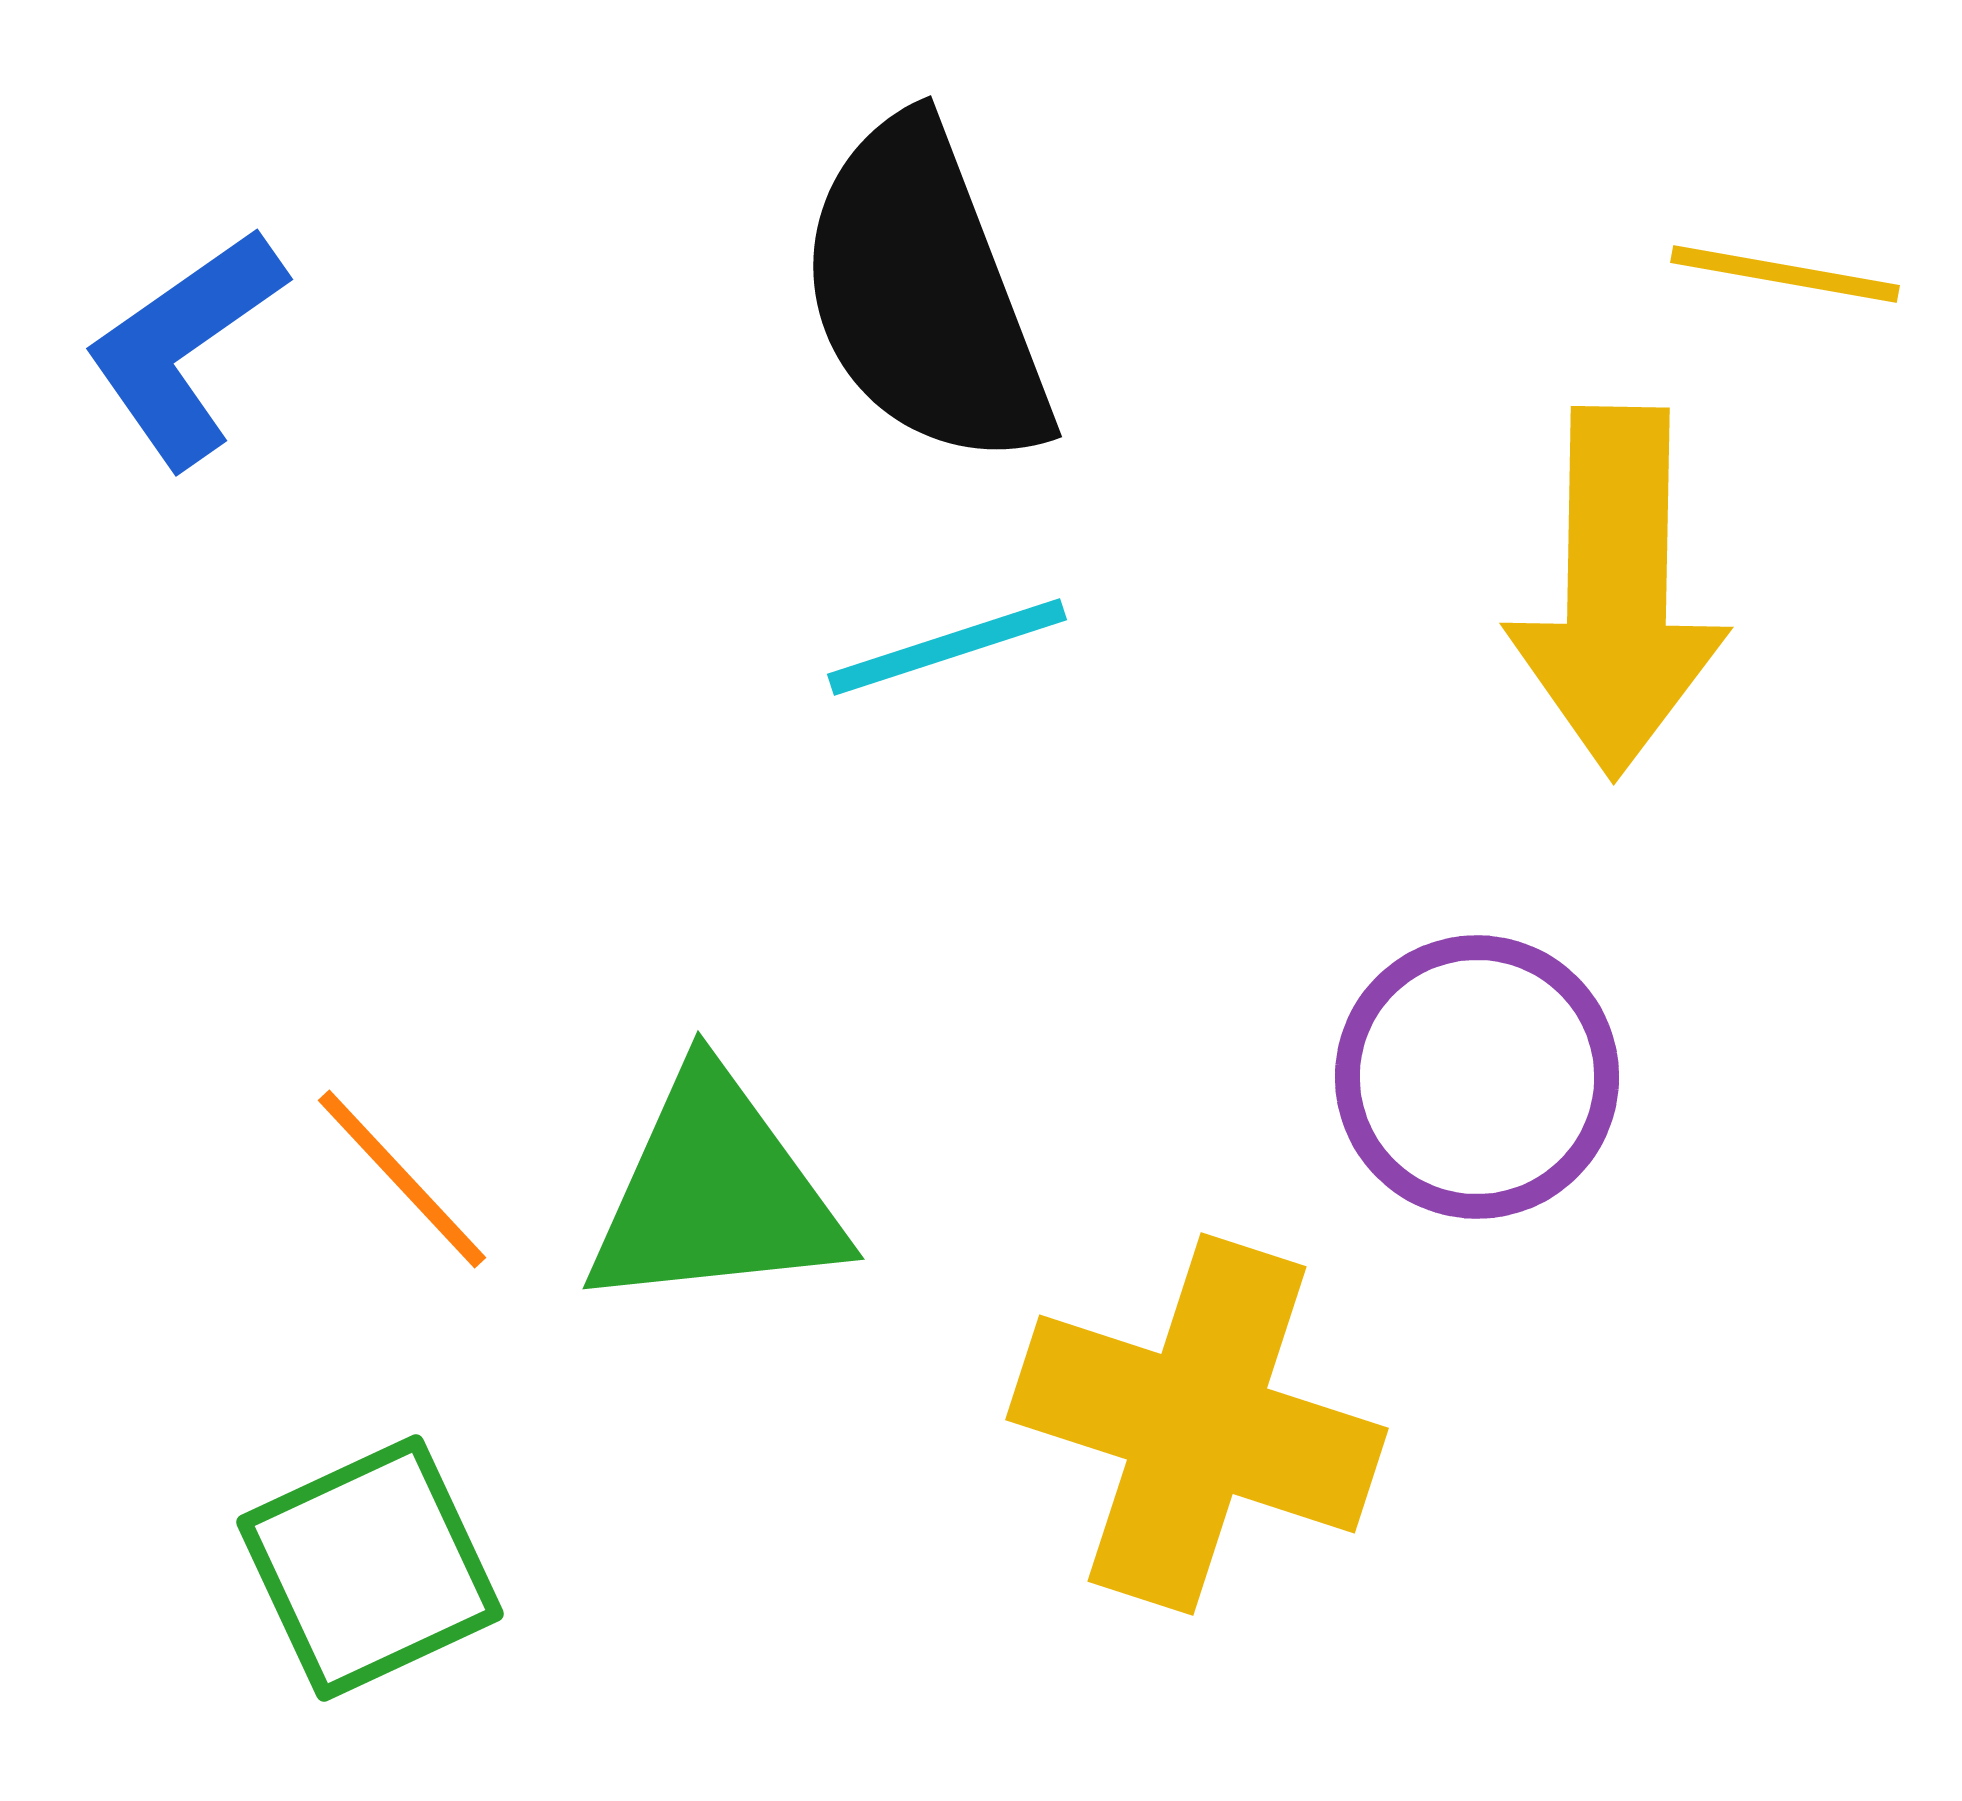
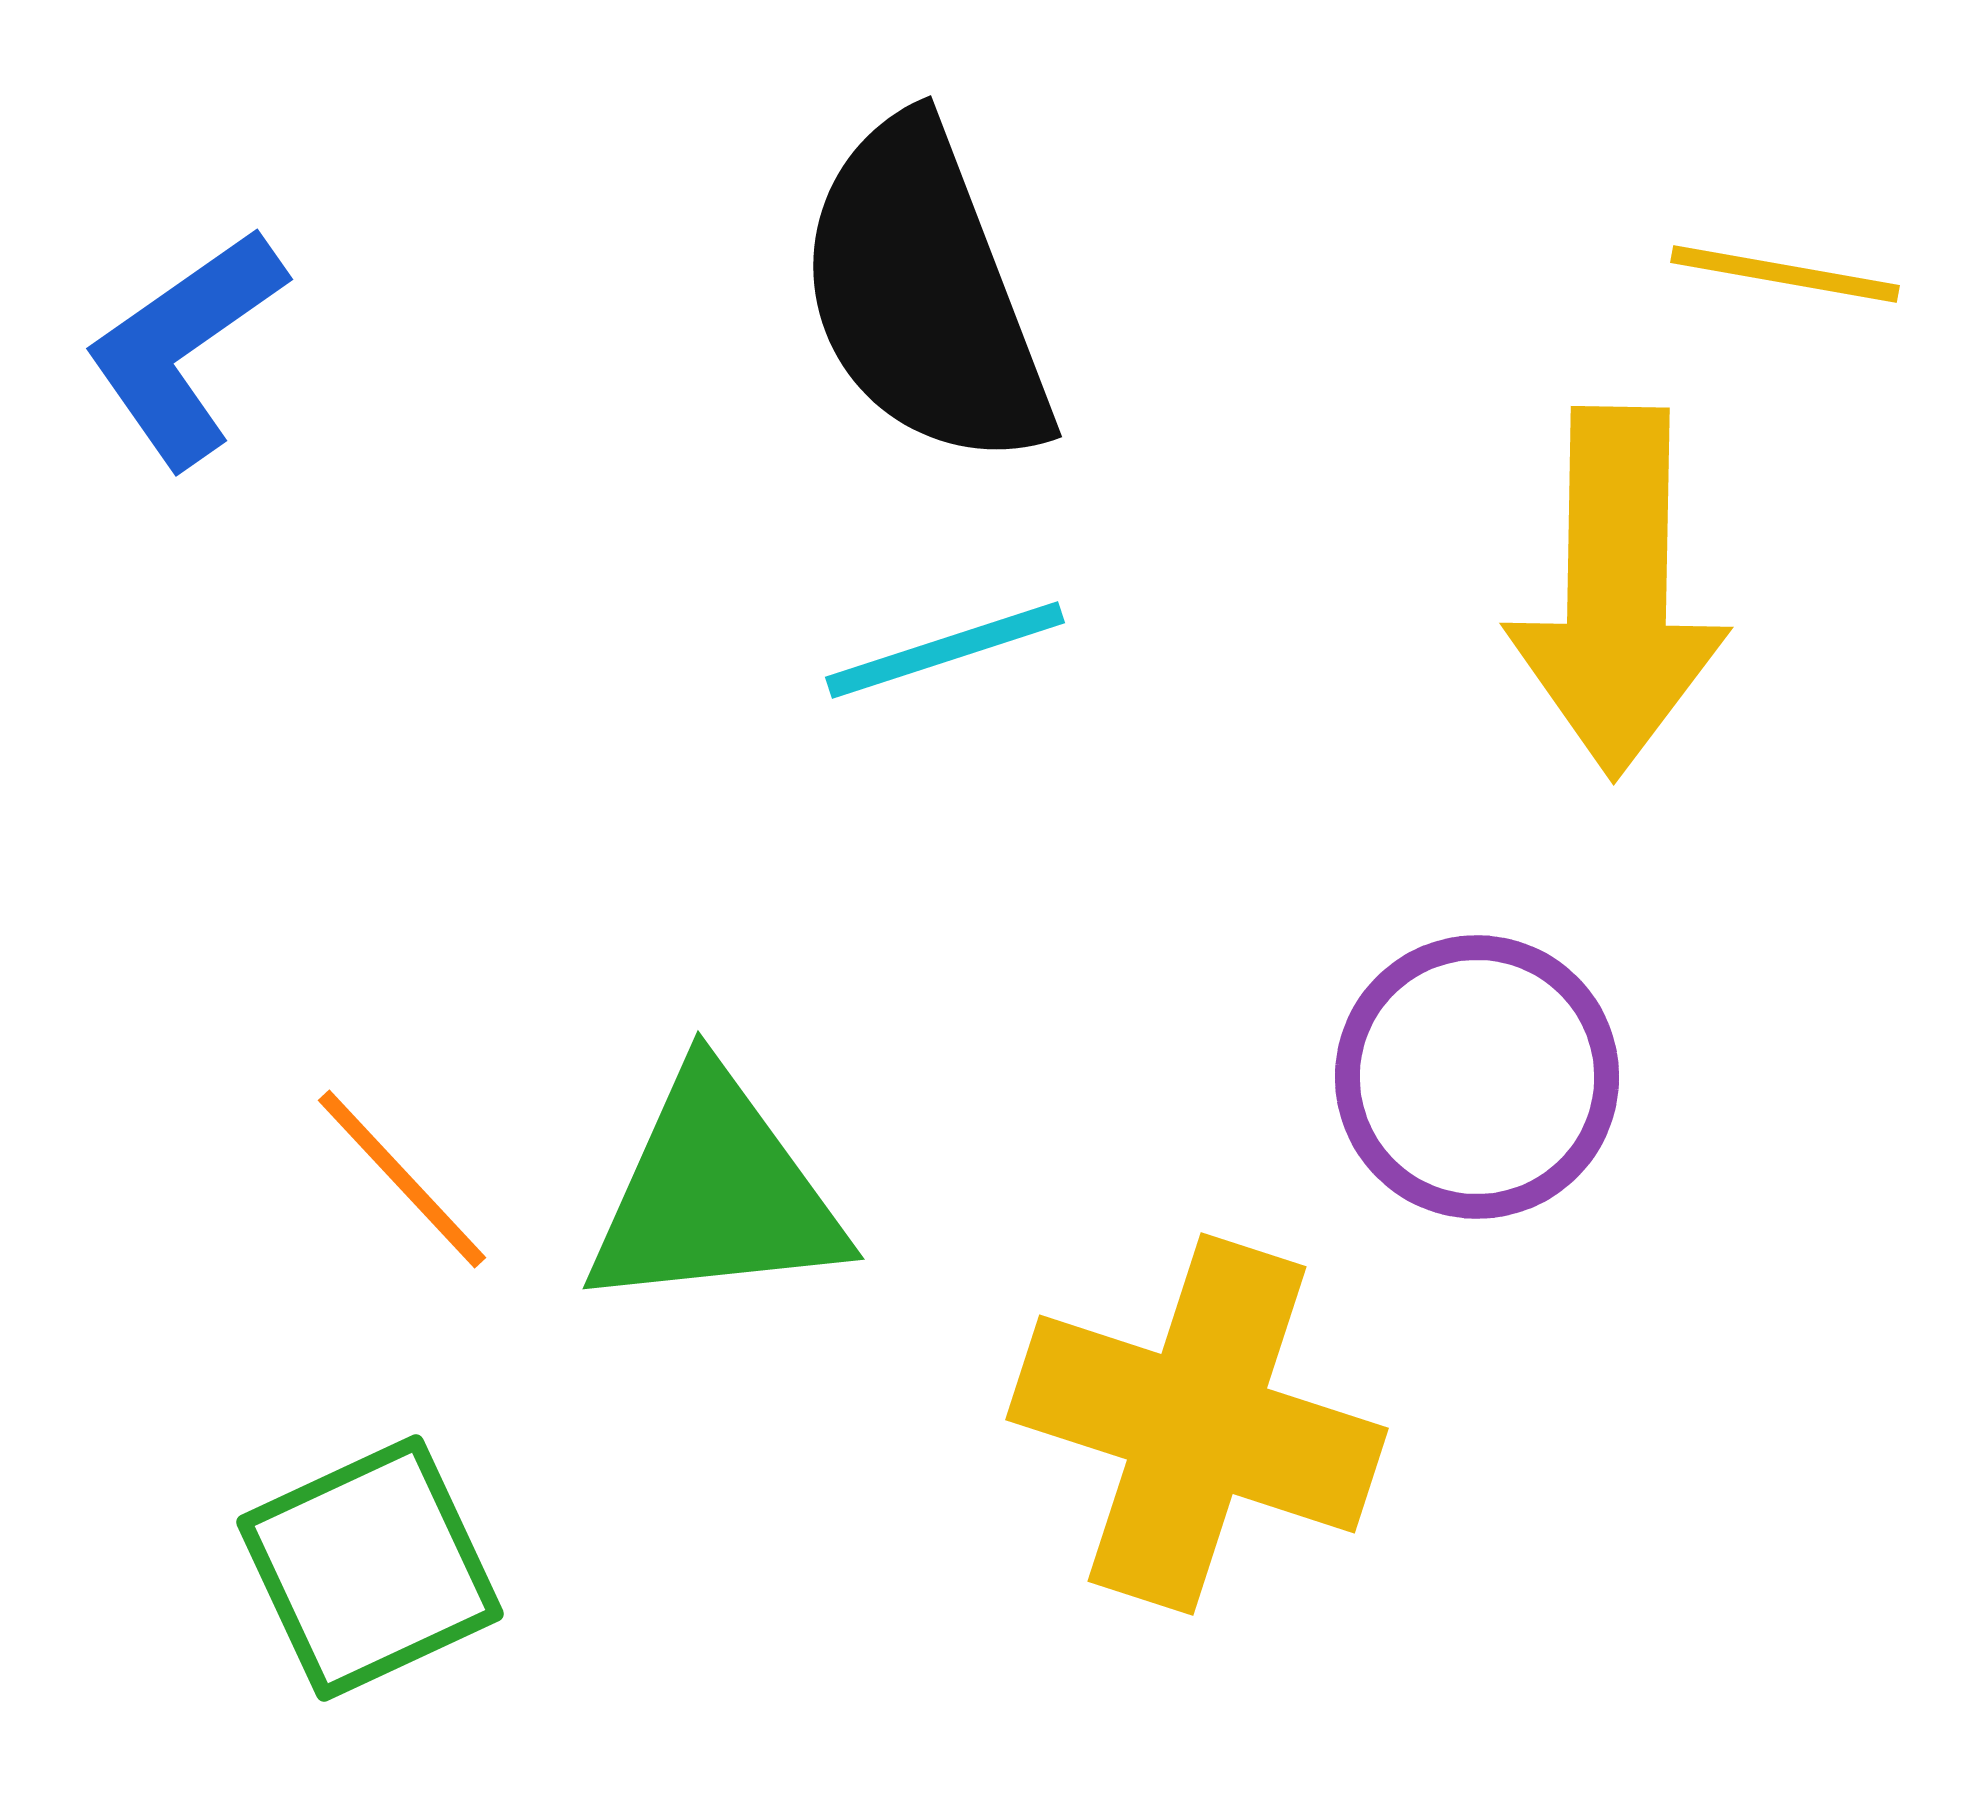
cyan line: moved 2 px left, 3 px down
